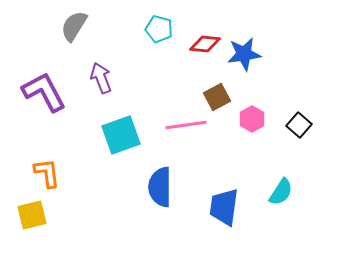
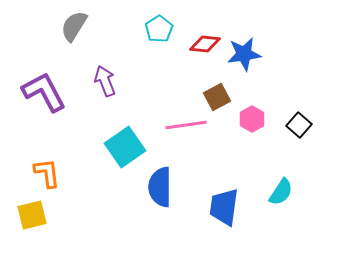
cyan pentagon: rotated 24 degrees clockwise
purple arrow: moved 4 px right, 3 px down
cyan square: moved 4 px right, 12 px down; rotated 15 degrees counterclockwise
